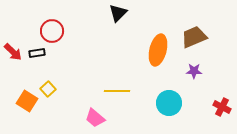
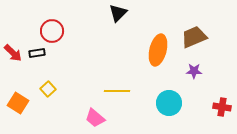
red arrow: moved 1 px down
orange square: moved 9 px left, 2 px down
red cross: rotated 18 degrees counterclockwise
